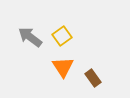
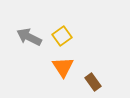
gray arrow: moved 1 px left; rotated 10 degrees counterclockwise
brown rectangle: moved 4 px down
